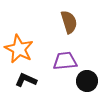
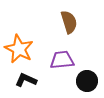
purple trapezoid: moved 3 px left, 1 px up
